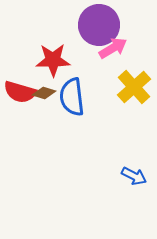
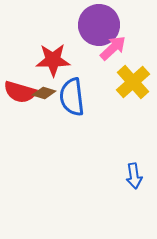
pink arrow: rotated 12 degrees counterclockwise
yellow cross: moved 1 px left, 5 px up
blue arrow: rotated 55 degrees clockwise
